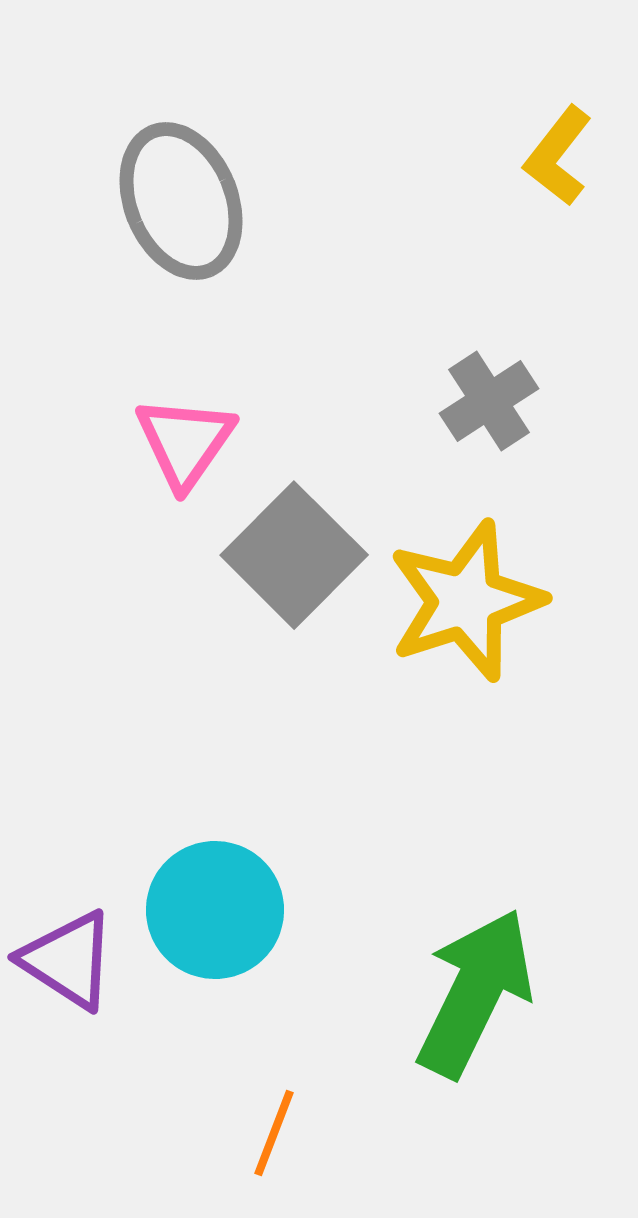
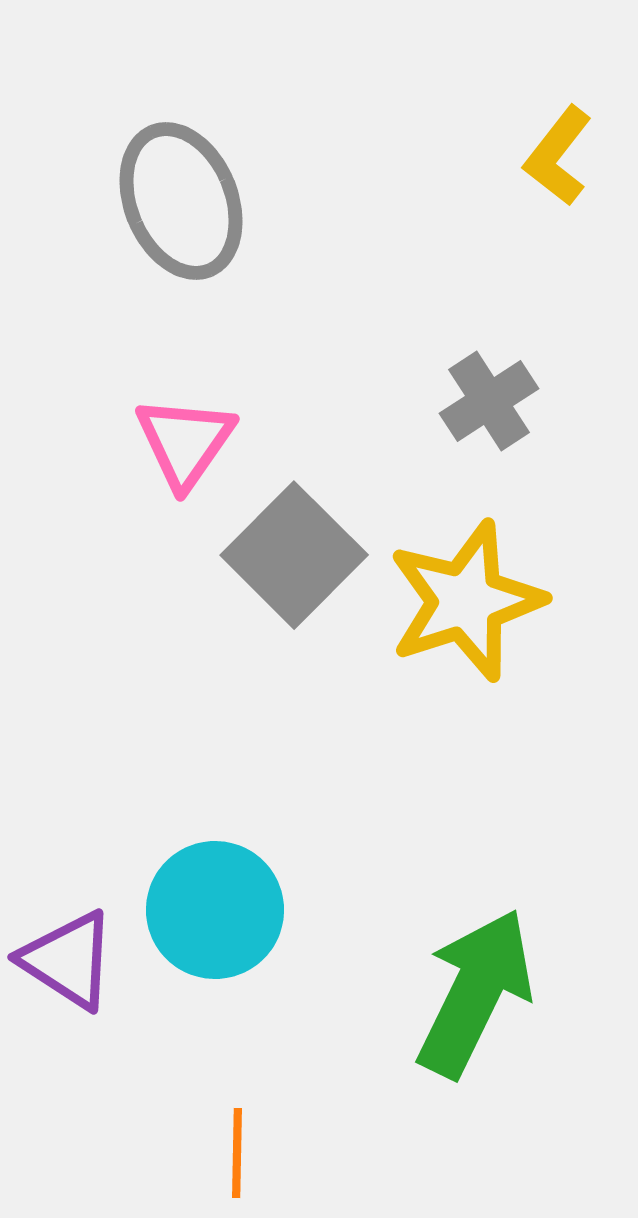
orange line: moved 37 px left, 20 px down; rotated 20 degrees counterclockwise
